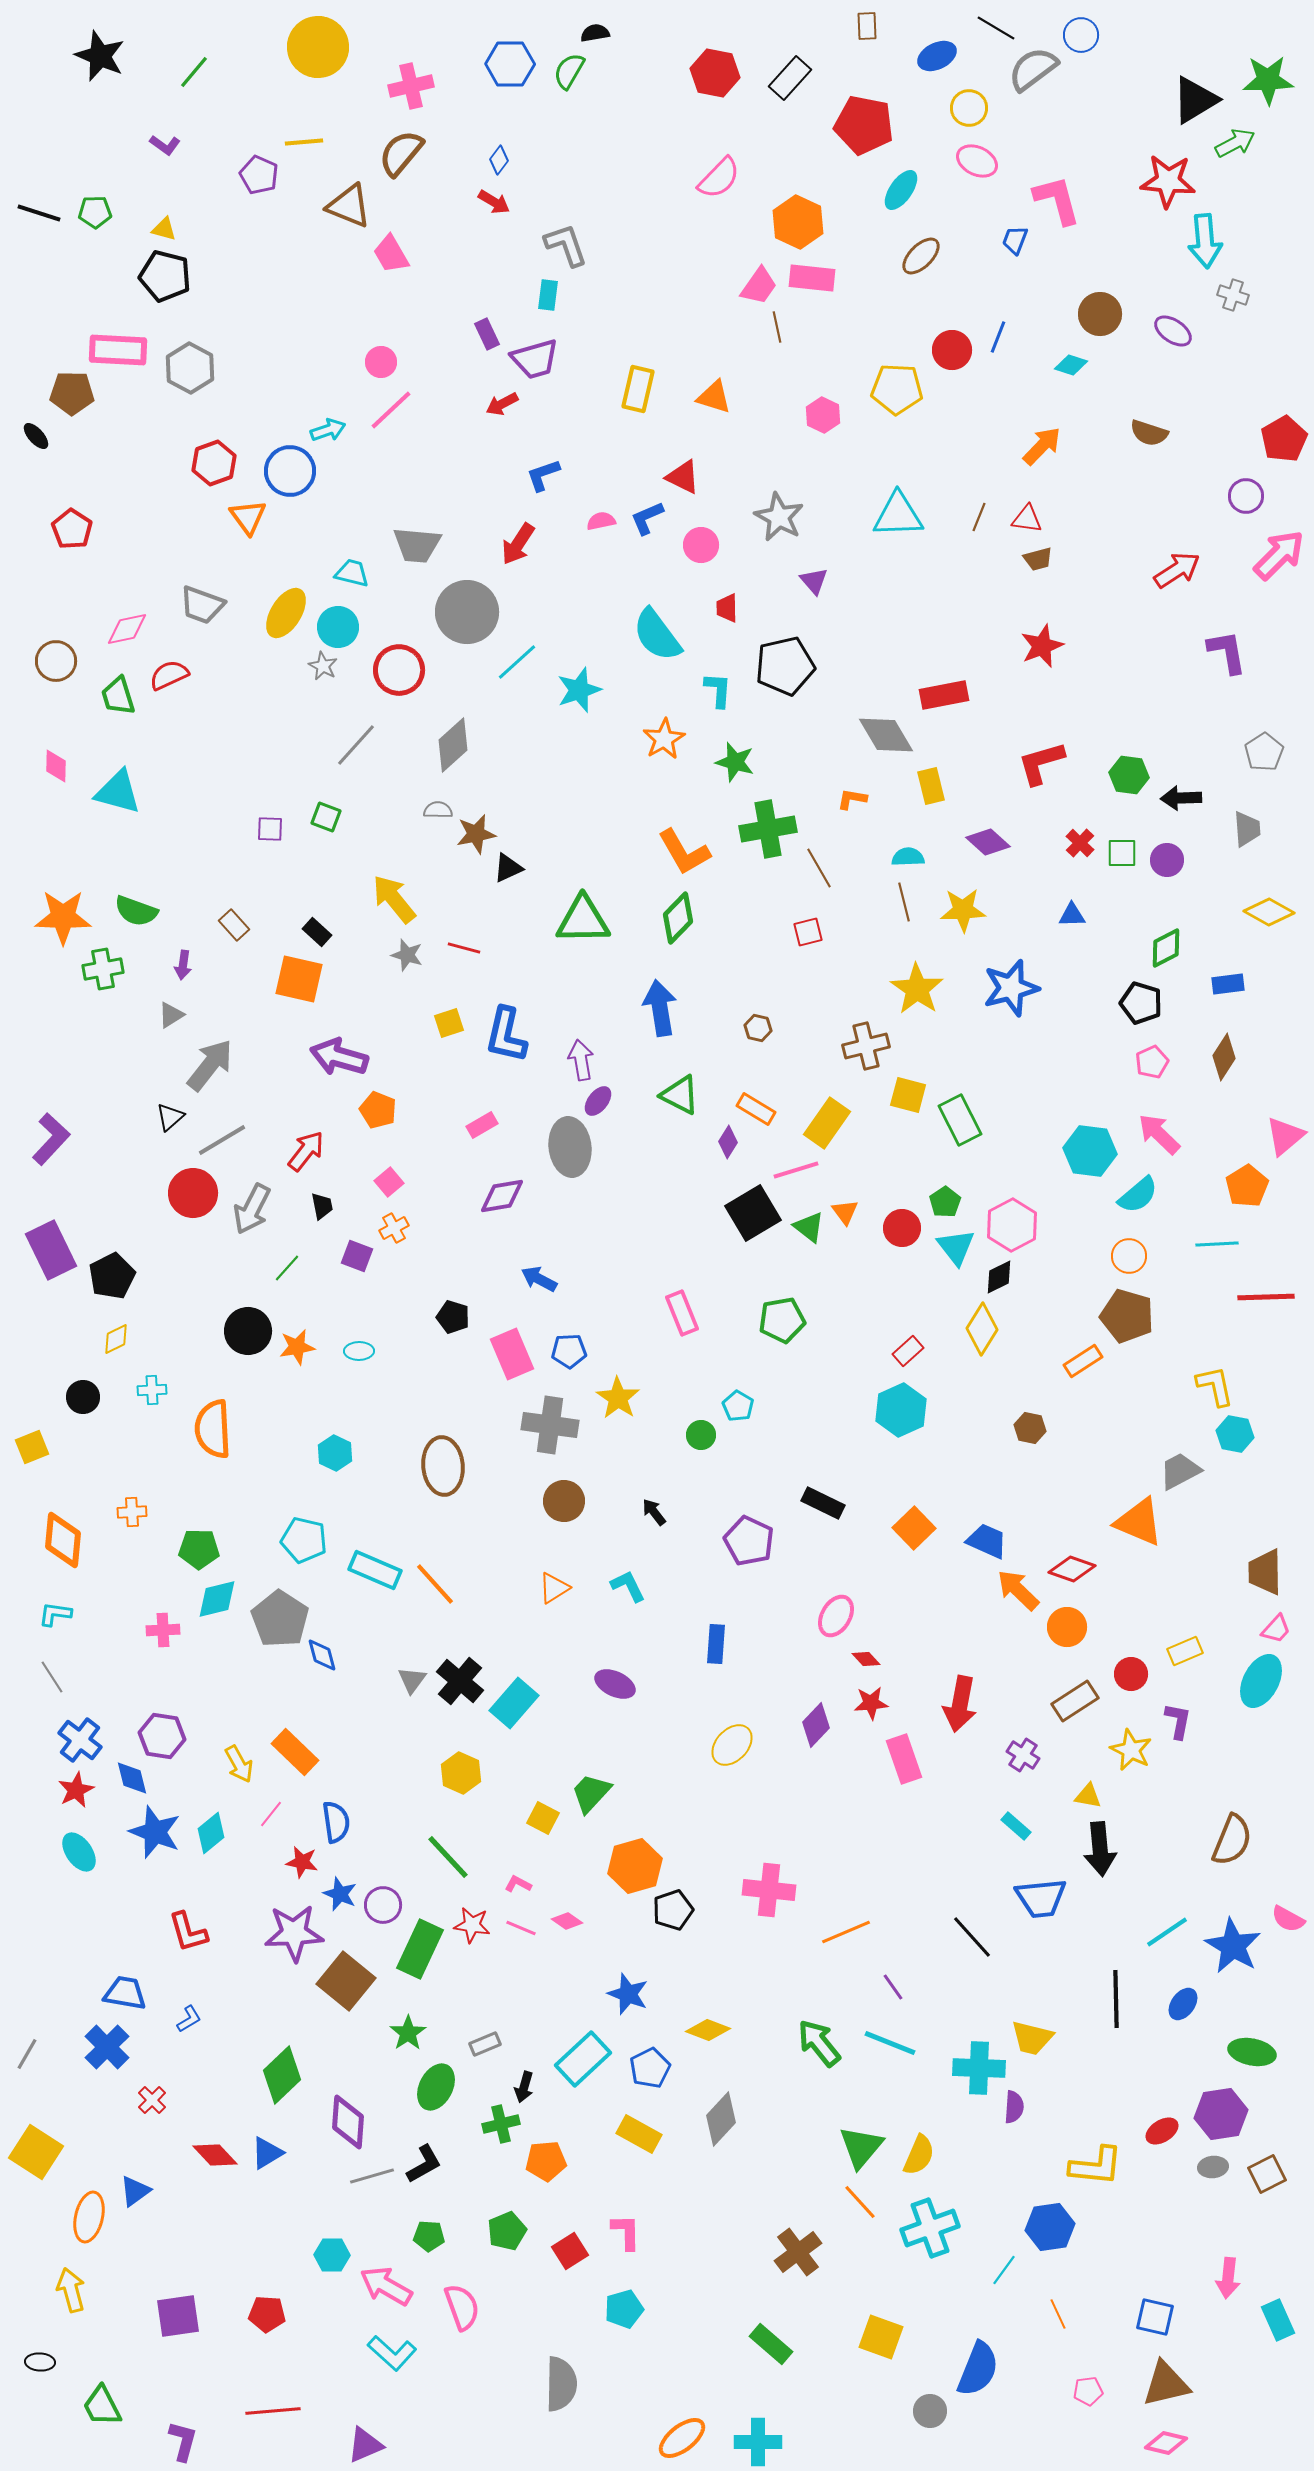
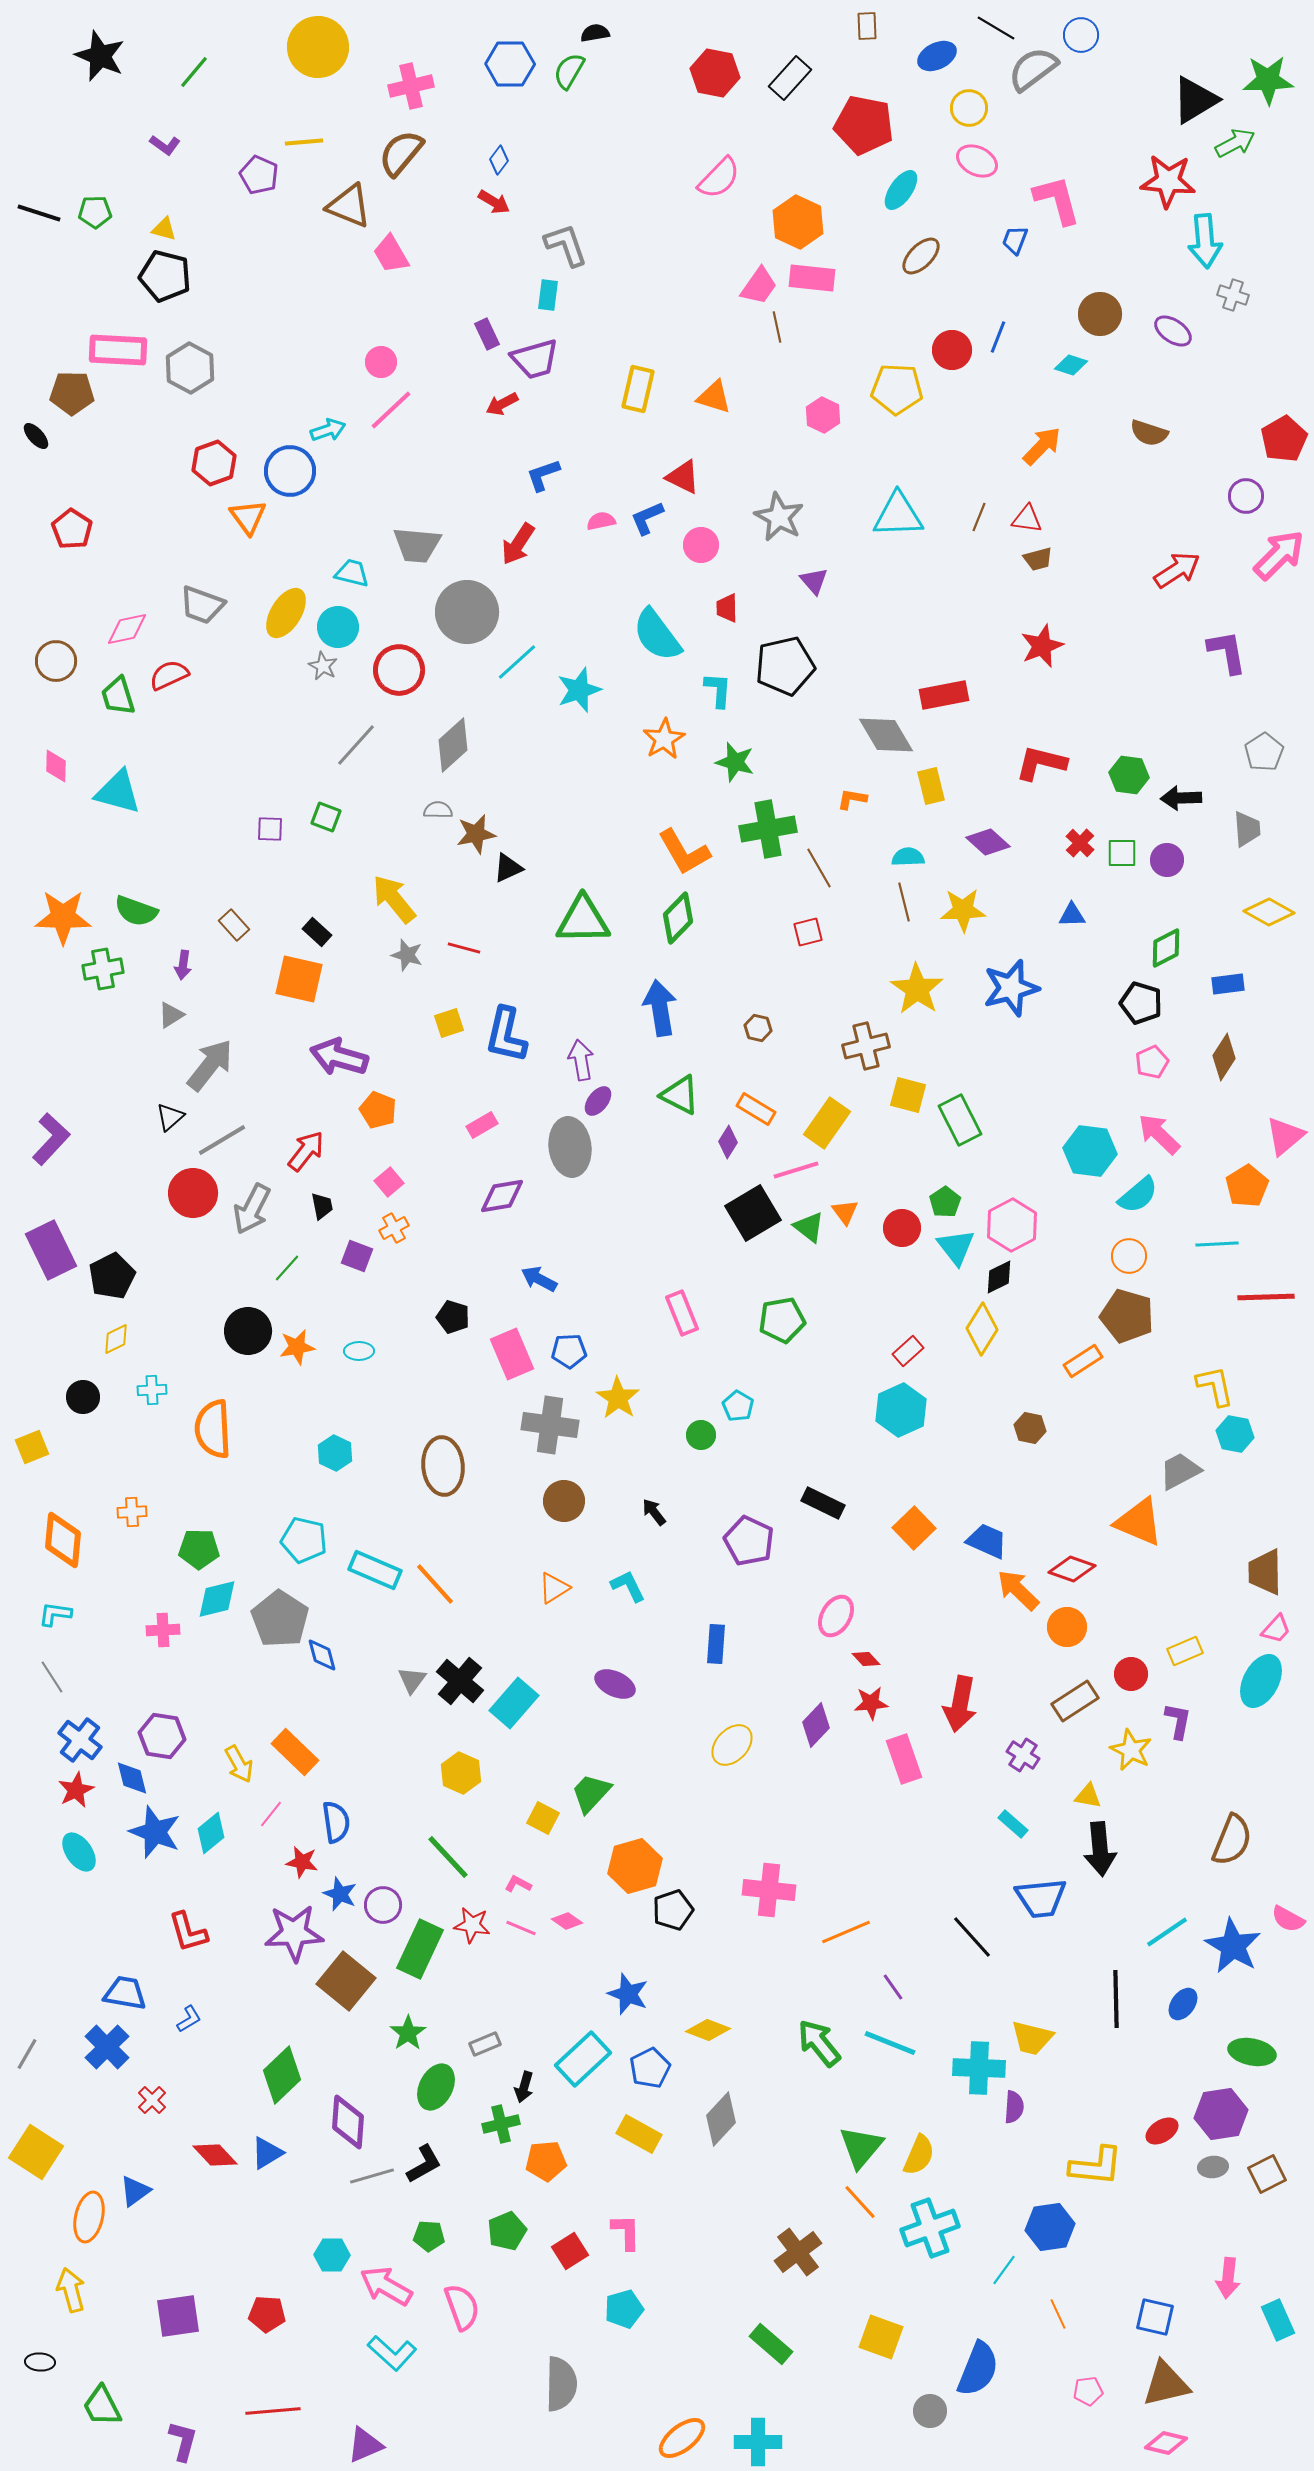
red L-shape at (1041, 763): rotated 30 degrees clockwise
cyan rectangle at (1016, 1826): moved 3 px left, 2 px up
